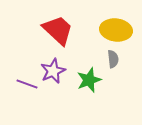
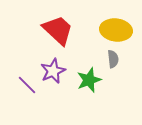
purple line: moved 1 px down; rotated 25 degrees clockwise
